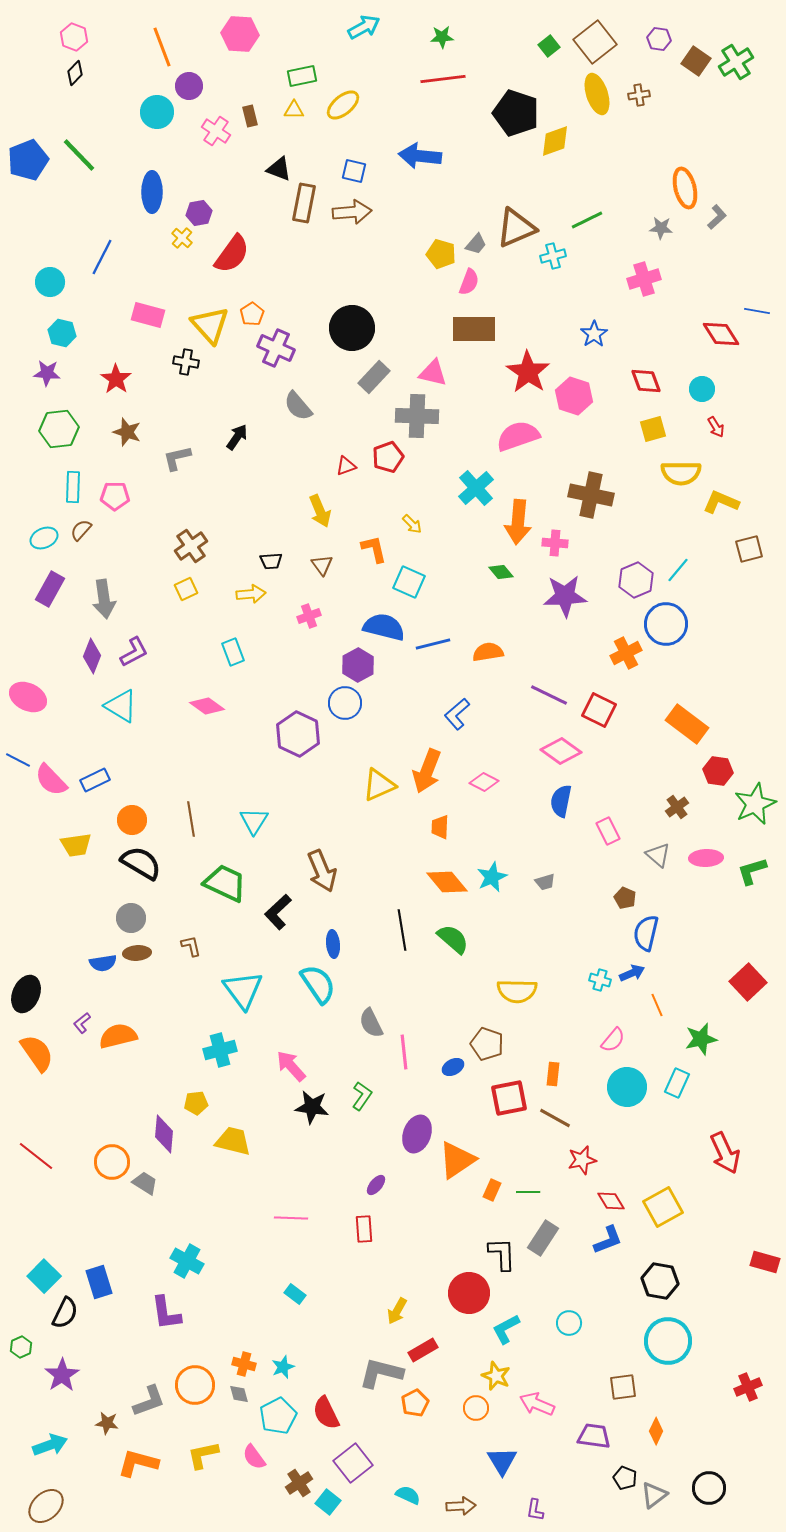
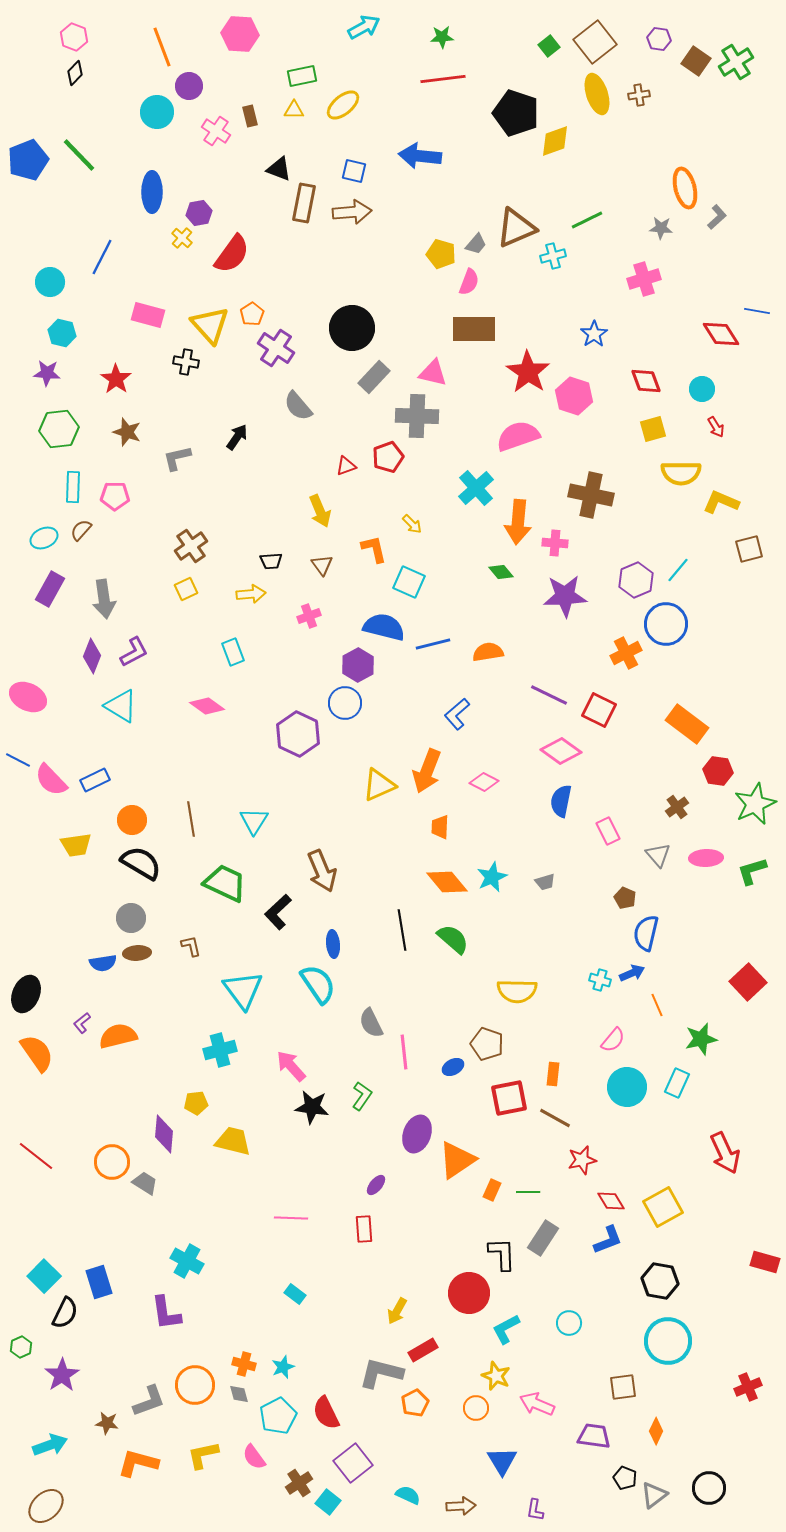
purple cross at (276, 348): rotated 9 degrees clockwise
gray triangle at (658, 855): rotated 8 degrees clockwise
